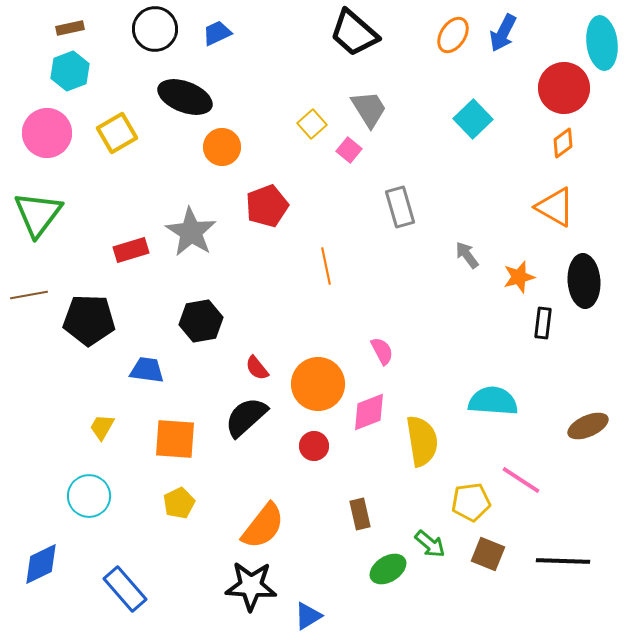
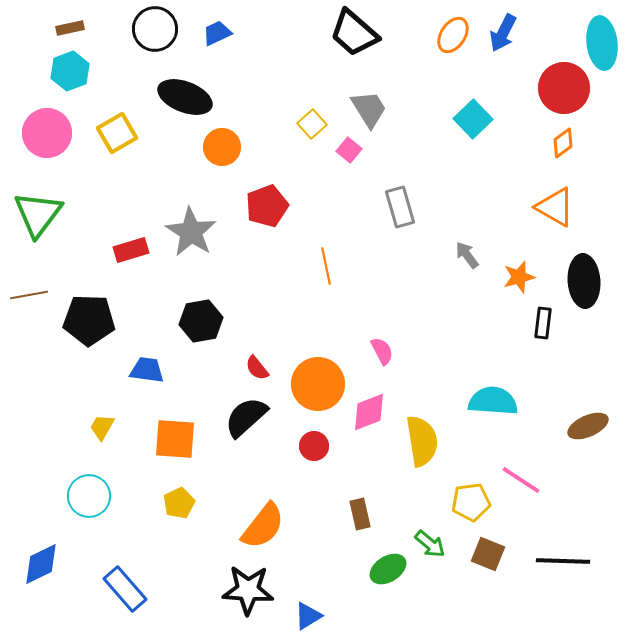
black star at (251, 586): moved 3 px left, 4 px down
